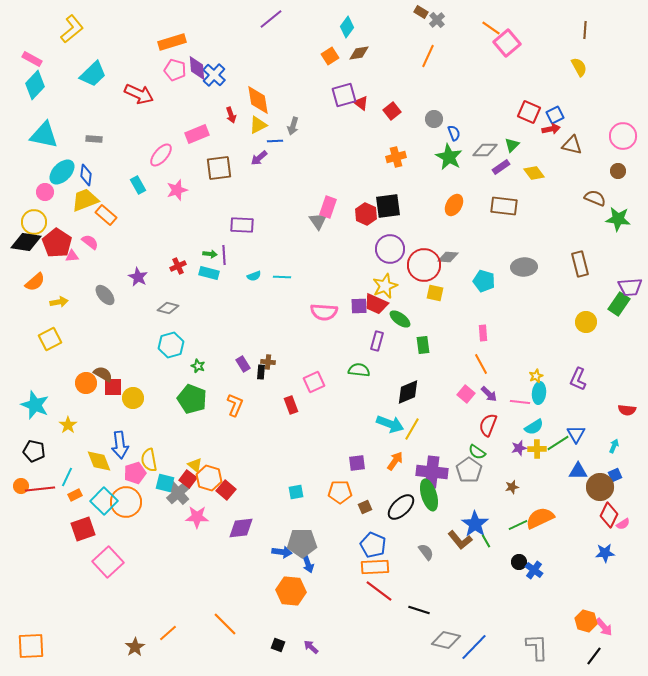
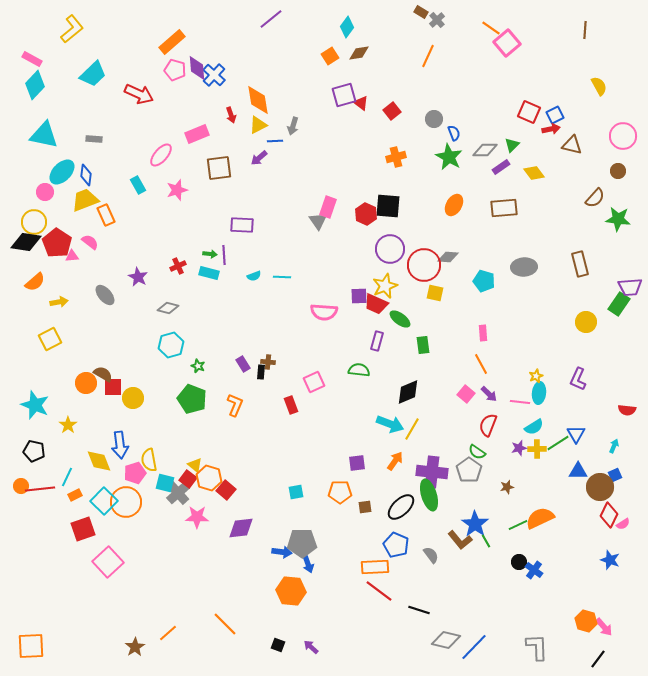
orange rectangle at (172, 42): rotated 24 degrees counterclockwise
yellow semicircle at (579, 67): moved 20 px right, 19 px down
brown semicircle at (595, 198): rotated 110 degrees clockwise
black square at (388, 206): rotated 12 degrees clockwise
brown rectangle at (504, 206): moved 2 px down; rotated 12 degrees counterclockwise
orange rectangle at (106, 215): rotated 25 degrees clockwise
purple square at (359, 306): moved 10 px up
brown star at (512, 487): moved 5 px left
brown square at (365, 507): rotated 16 degrees clockwise
blue pentagon at (373, 545): moved 23 px right
gray semicircle at (426, 552): moved 5 px right, 3 px down
blue star at (605, 553): moved 5 px right, 7 px down; rotated 24 degrees clockwise
black line at (594, 656): moved 4 px right, 3 px down
